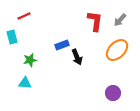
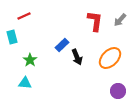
blue rectangle: rotated 24 degrees counterclockwise
orange ellipse: moved 7 px left, 8 px down
green star: rotated 24 degrees counterclockwise
purple circle: moved 5 px right, 2 px up
